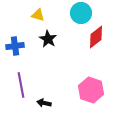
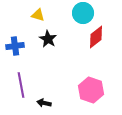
cyan circle: moved 2 px right
